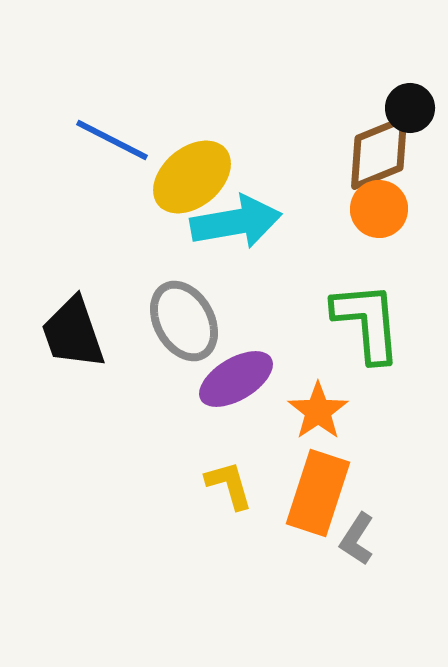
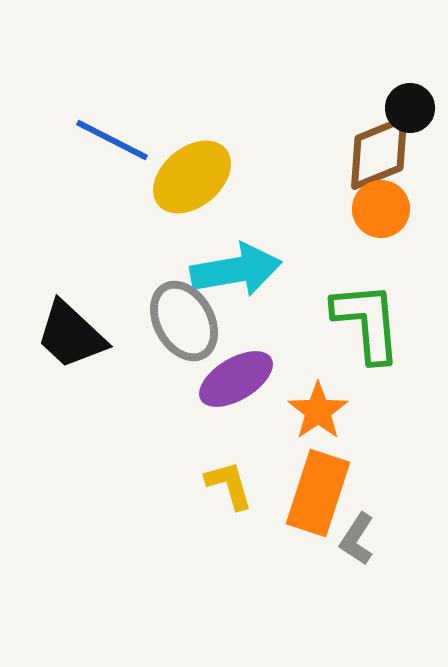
orange circle: moved 2 px right
cyan arrow: moved 48 px down
black trapezoid: moved 2 px left, 2 px down; rotated 28 degrees counterclockwise
